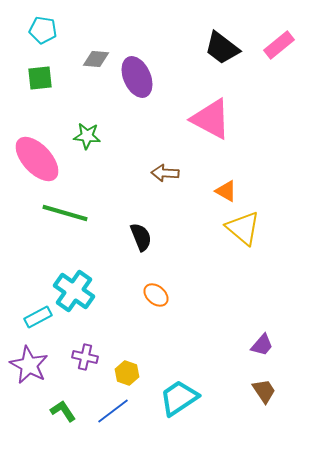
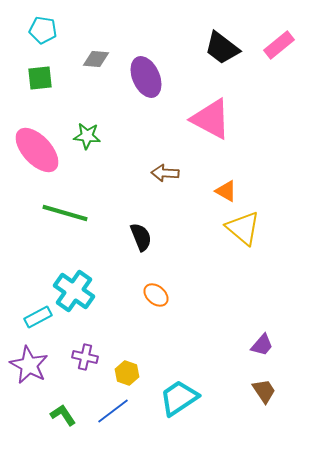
purple ellipse: moved 9 px right
pink ellipse: moved 9 px up
green L-shape: moved 4 px down
